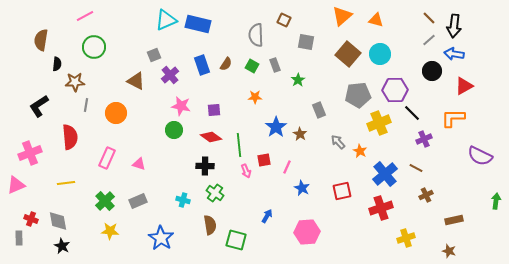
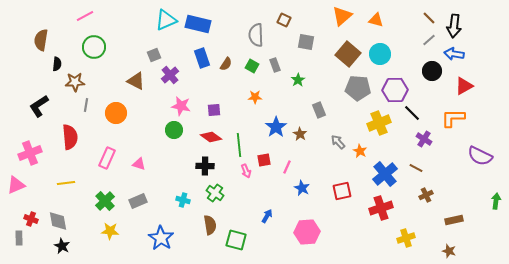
blue rectangle at (202, 65): moved 7 px up
gray pentagon at (358, 95): moved 7 px up; rotated 10 degrees clockwise
purple cross at (424, 139): rotated 35 degrees counterclockwise
